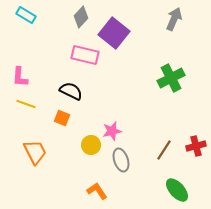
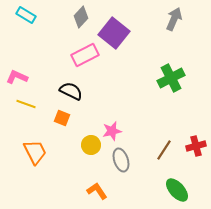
pink rectangle: rotated 40 degrees counterclockwise
pink L-shape: moved 3 px left; rotated 110 degrees clockwise
